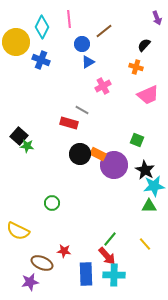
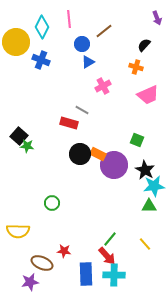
yellow semicircle: rotated 25 degrees counterclockwise
